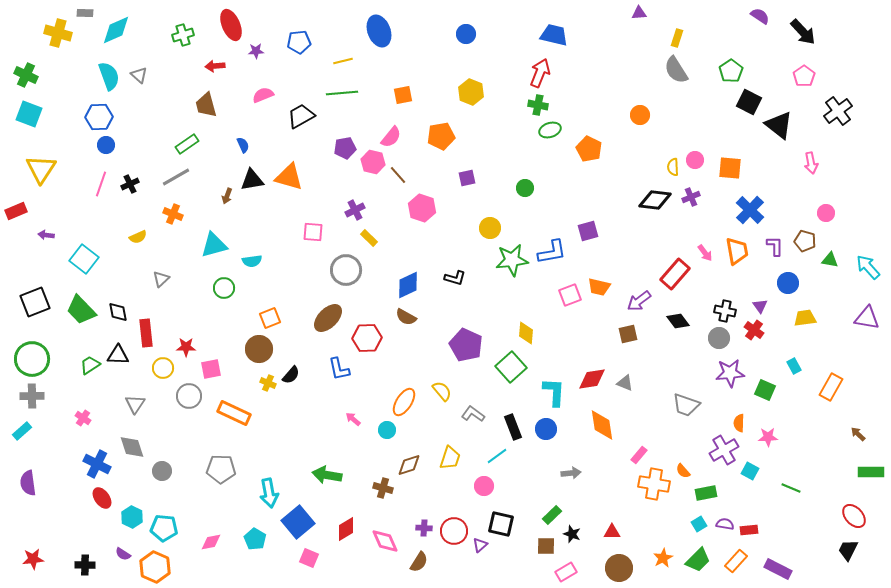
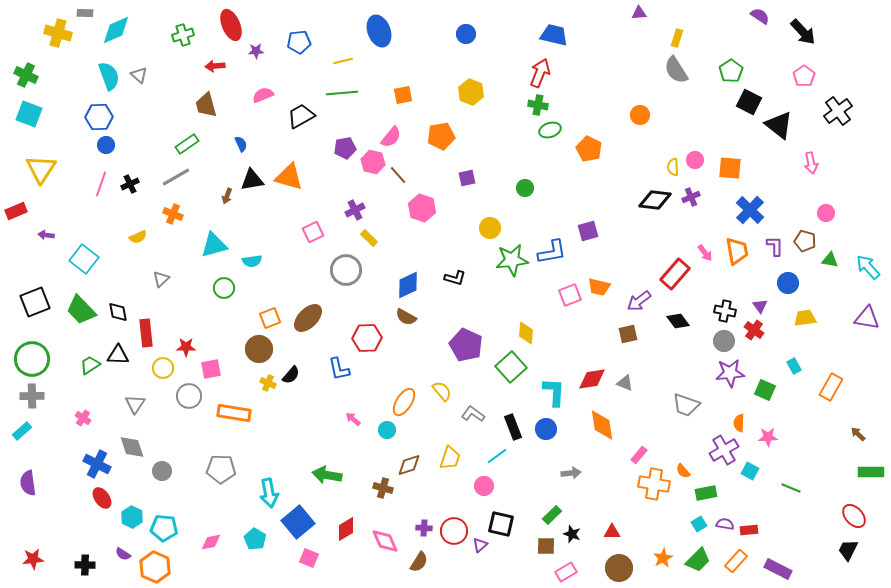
blue semicircle at (243, 145): moved 2 px left, 1 px up
pink square at (313, 232): rotated 30 degrees counterclockwise
brown ellipse at (328, 318): moved 20 px left
gray circle at (719, 338): moved 5 px right, 3 px down
orange rectangle at (234, 413): rotated 16 degrees counterclockwise
